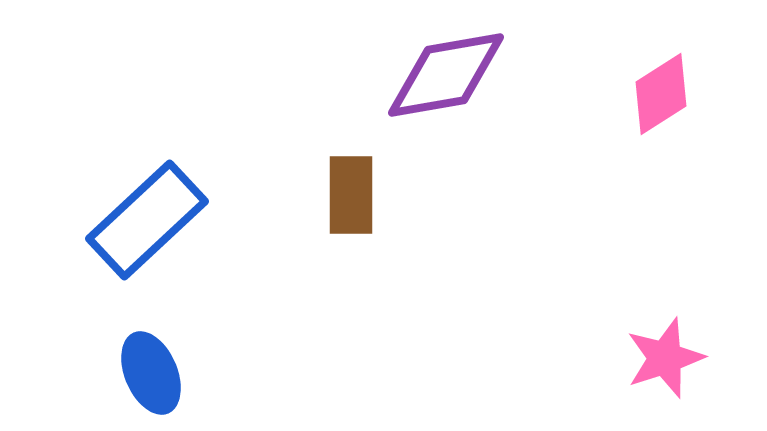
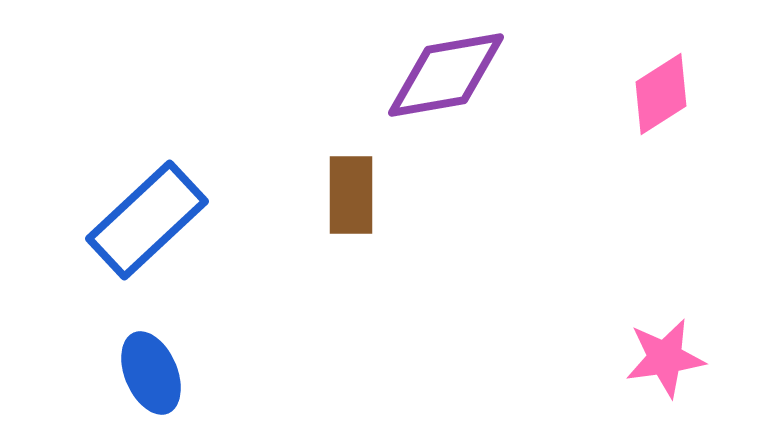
pink star: rotated 10 degrees clockwise
